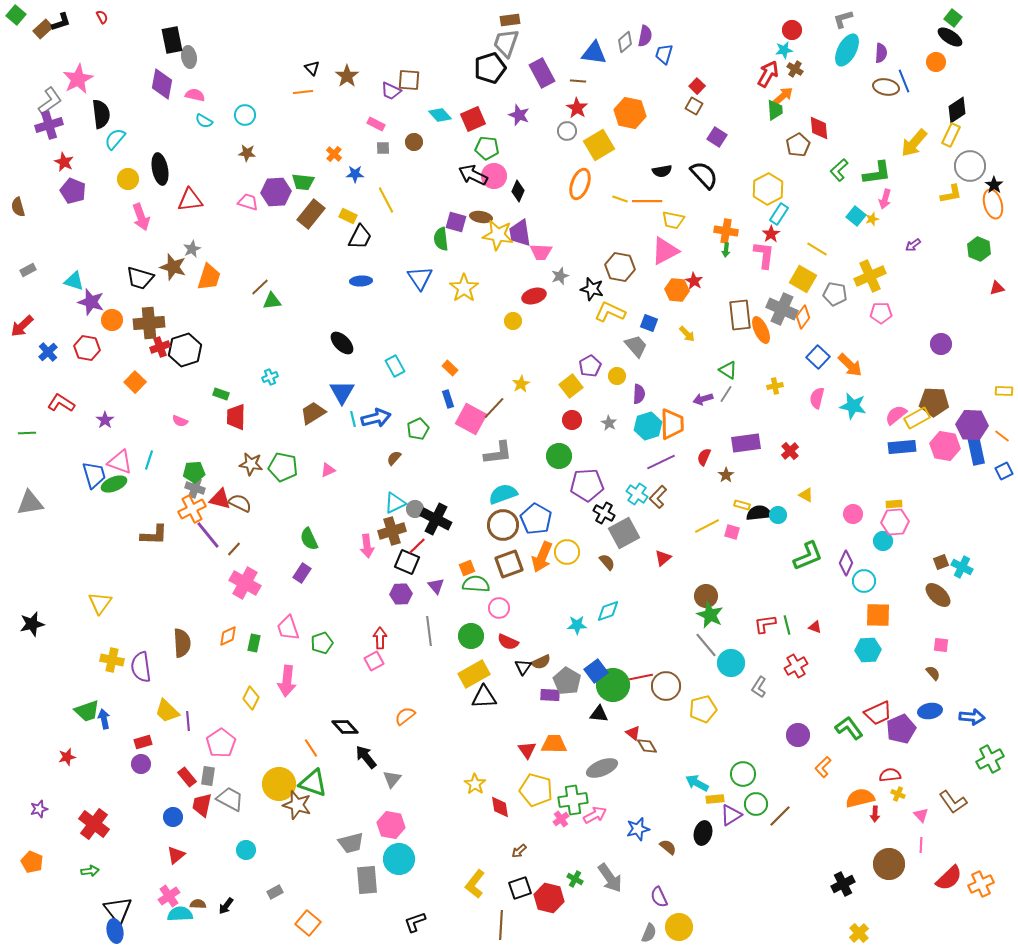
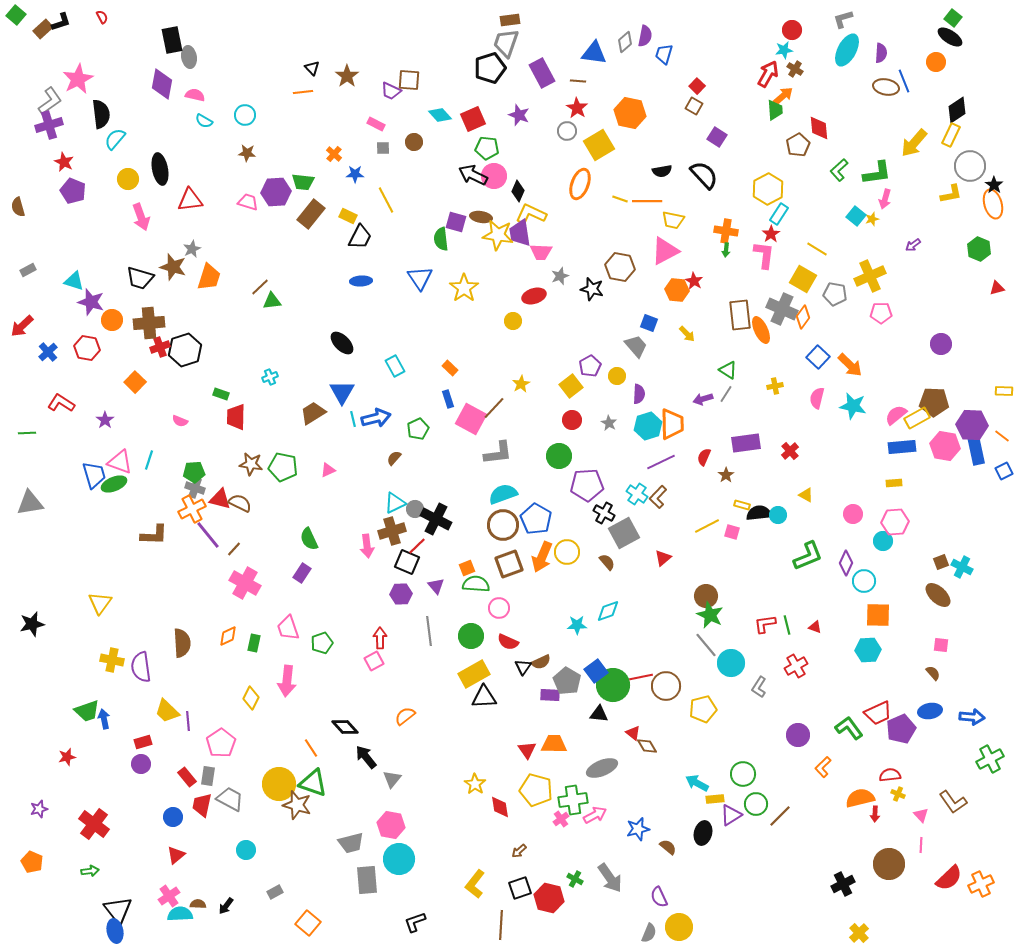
yellow L-shape at (610, 312): moved 79 px left, 98 px up
yellow rectangle at (894, 504): moved 21 px up
